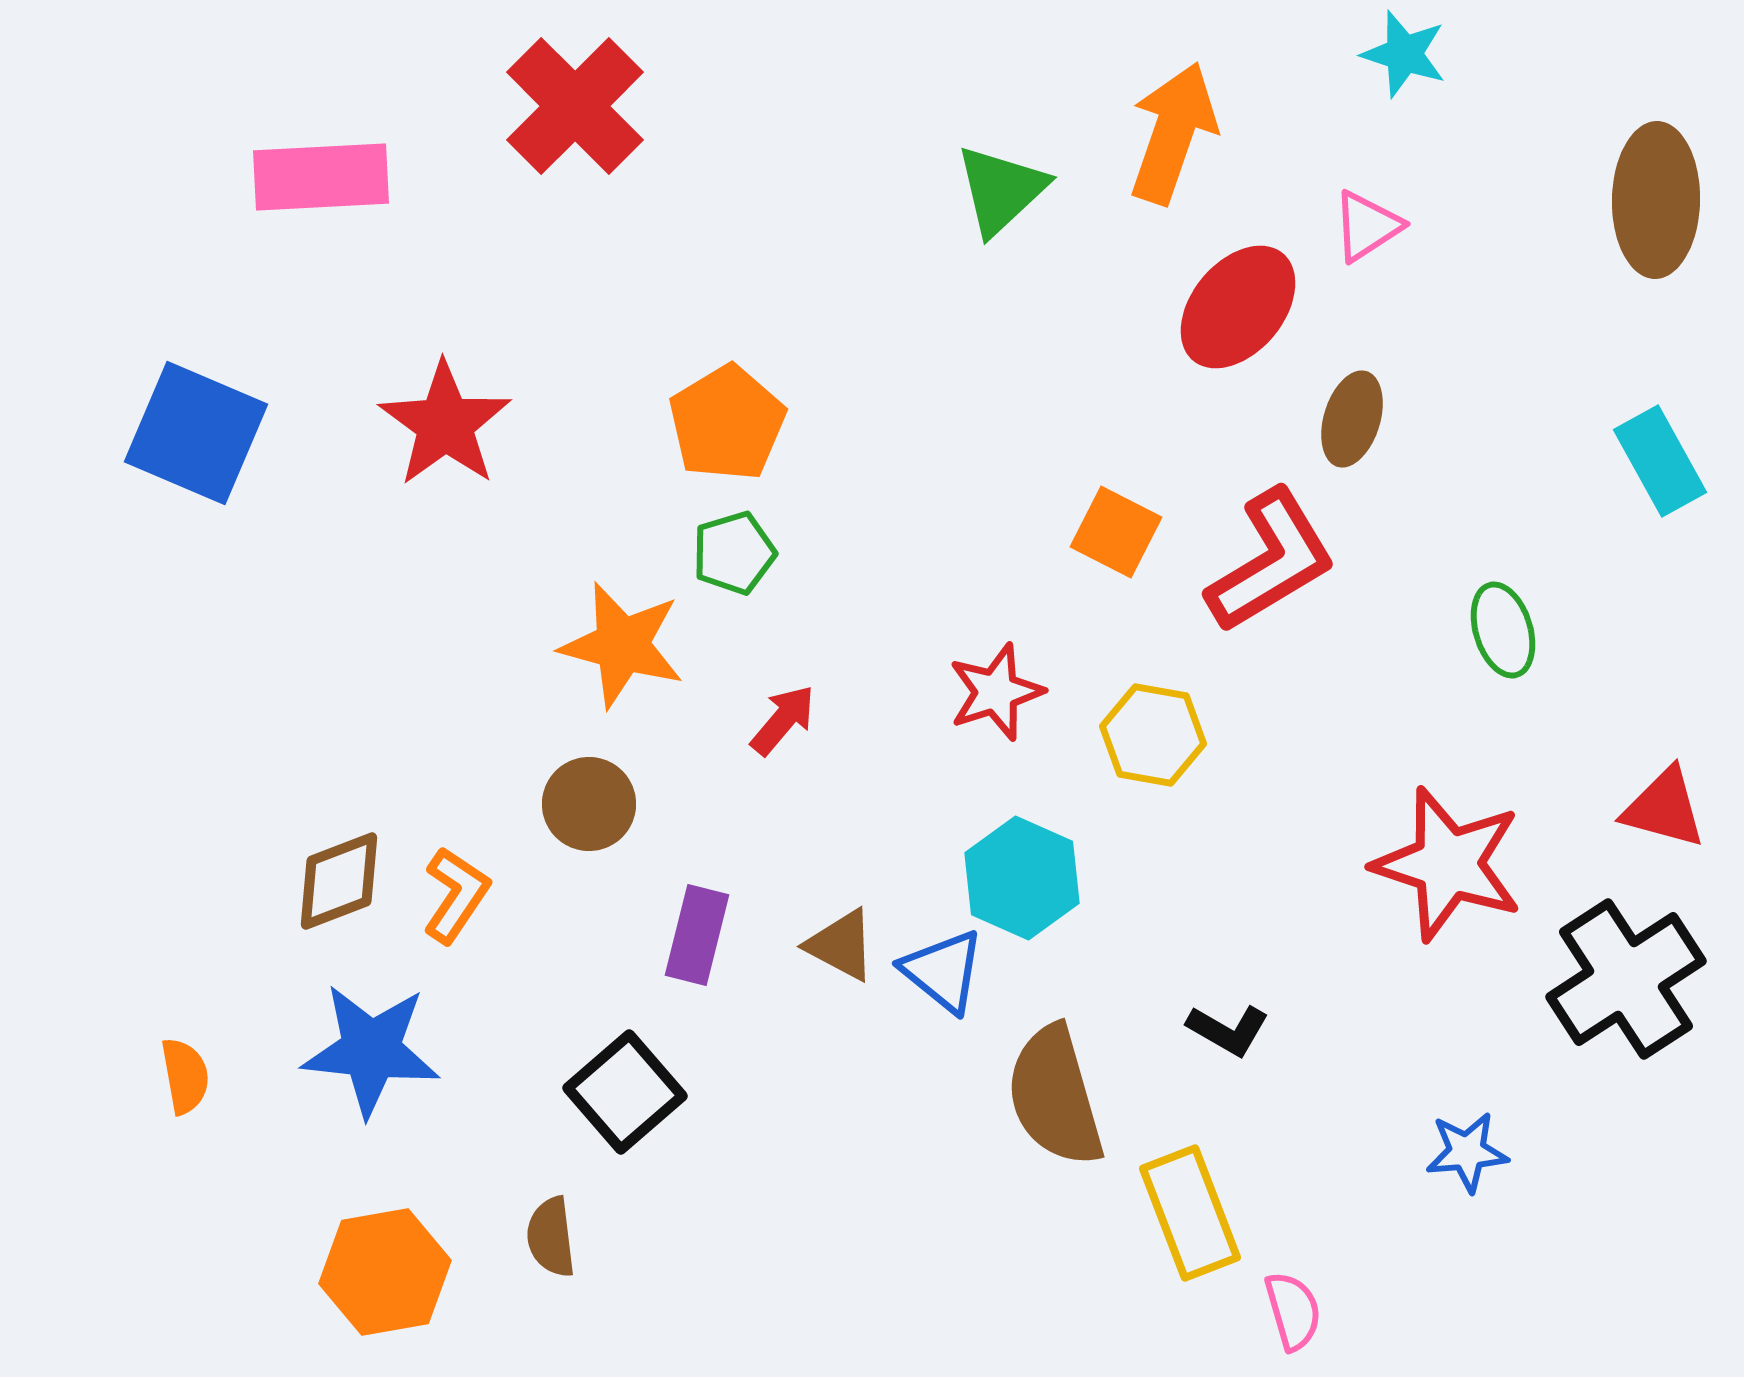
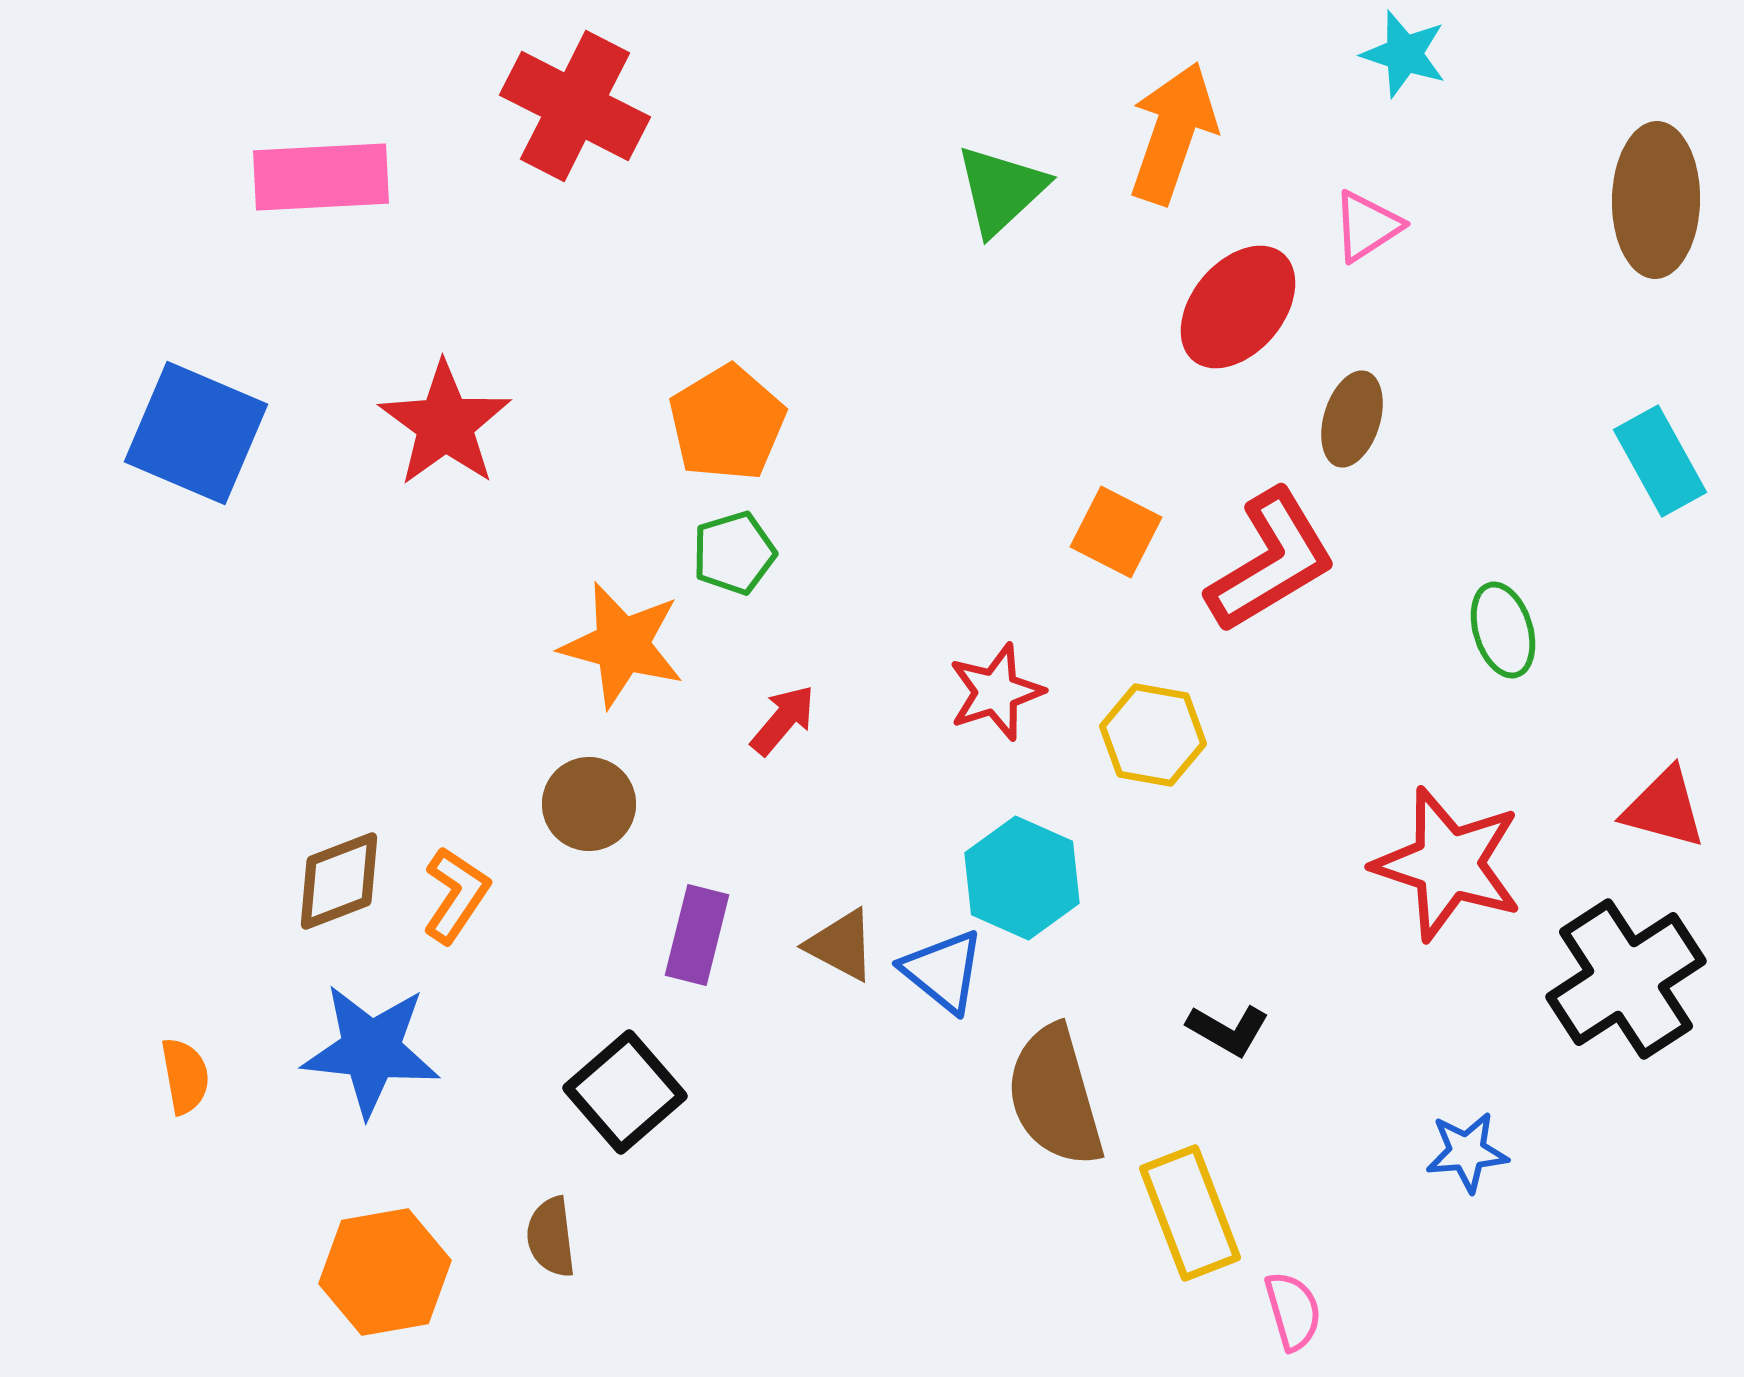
red cross at (575, 106): rotated 18 degrees counterclockwise
